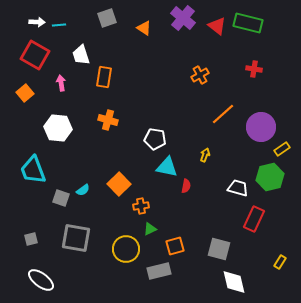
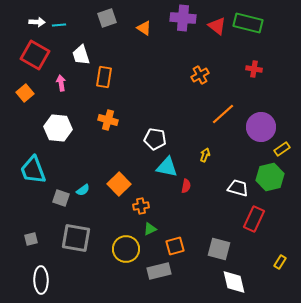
purple cross at (183, 18): rotated 35 degrees counterclockwise
white ellipse at (41, 280): rotated 52 degrees clockwise
